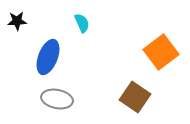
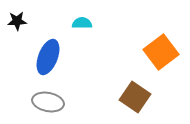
cyan semicircle: rotated 66 degrees counterclockwise
gray ellipse: moved 9 px left, 3 px down
